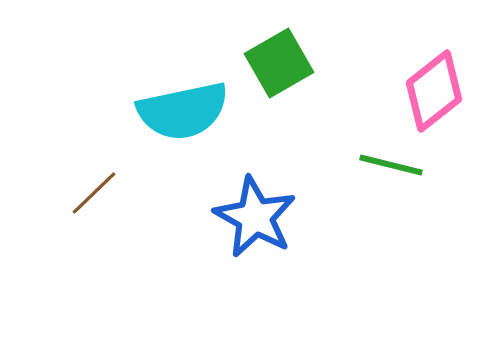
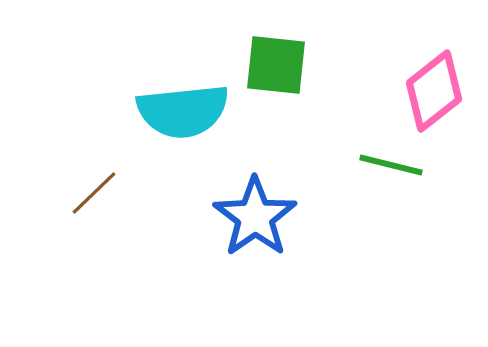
green square: moved 3 px left, 2 px down; rotated 36 degrees clockwise
cyan semicircle: rotated 6 degrees clockwise
blue star: rotated 8 degrees clockwise
